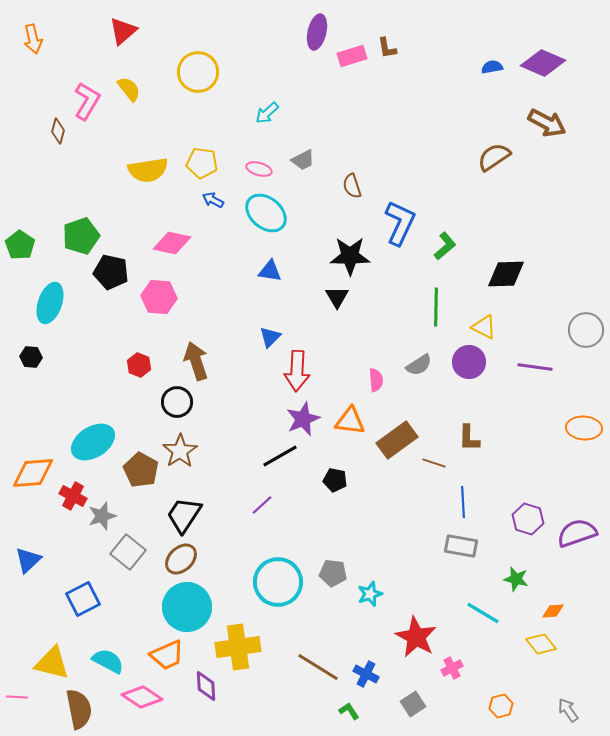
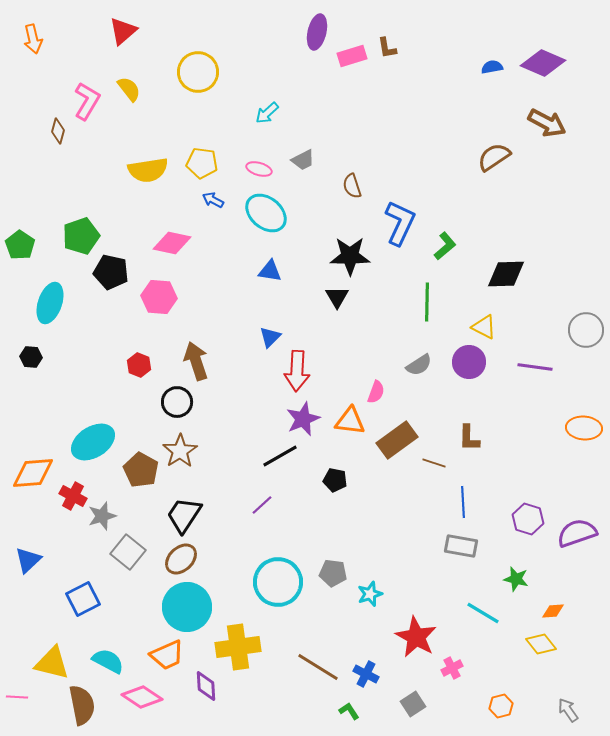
green line at (436, 307): moved 9 px left, 5 px up
pink semicircle at (376, 380): moved 12 px down; rotated 25 degrees clockwise
brown semicircle at (79, 709): moved 3 px right, 4 px up
